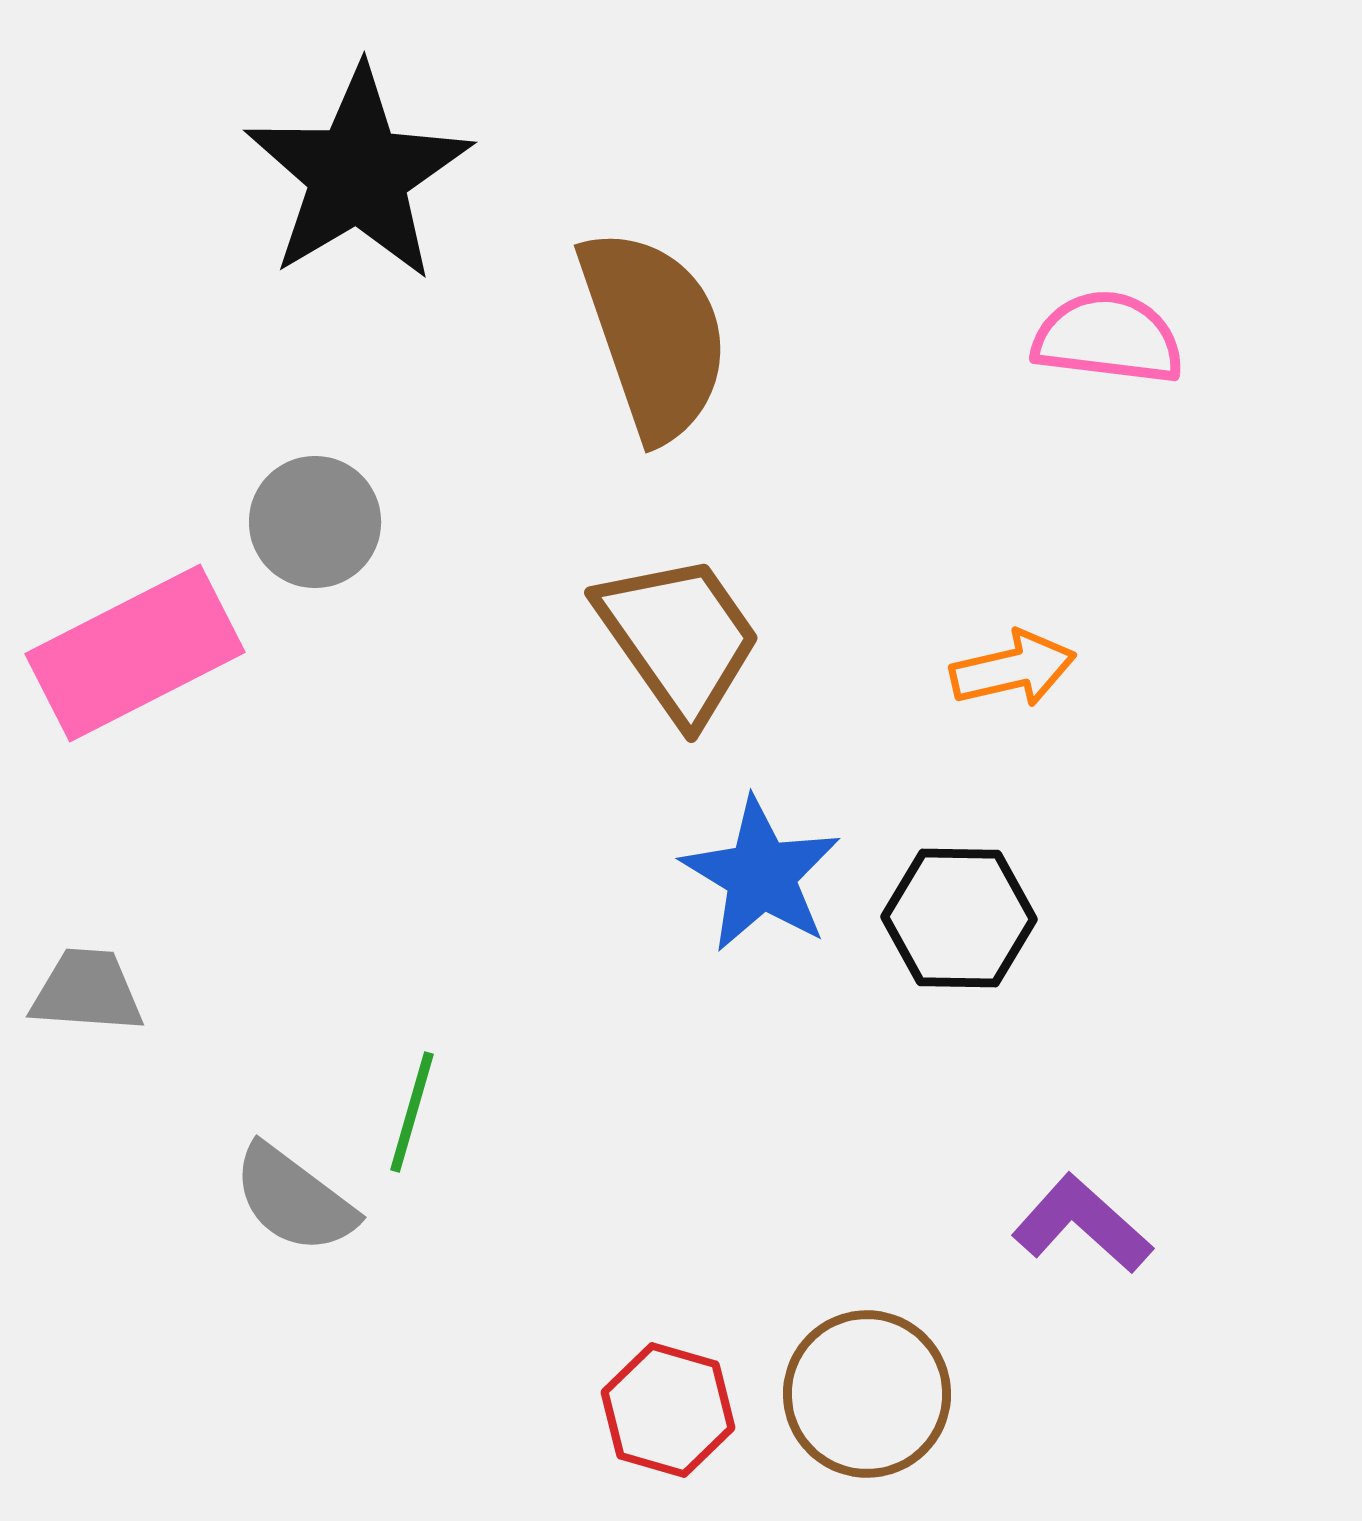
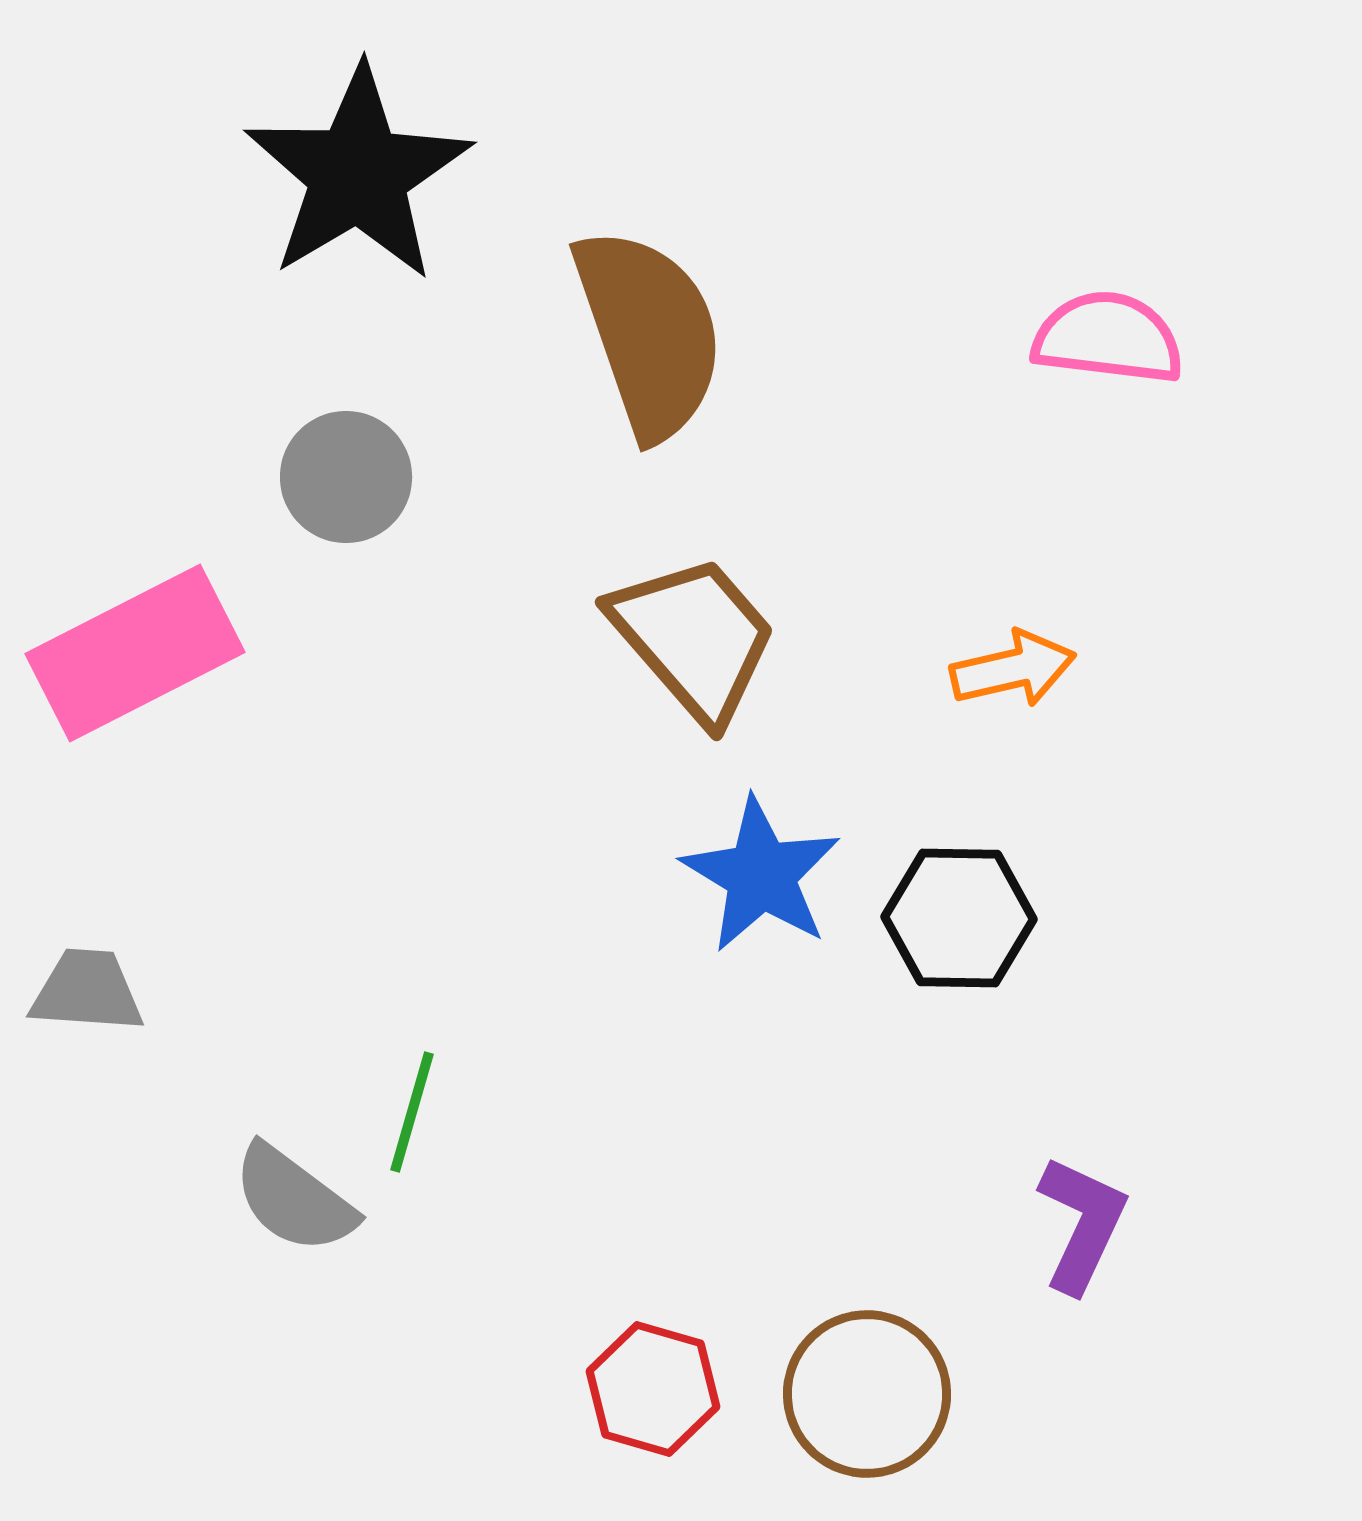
brown semicircle: moved 5 px left, 1 px up
gray circle: moved 31 px right, 45 px up
brown trapezoid: moved 15 px right; rotated 6 degrees counterclockwise
purple L-shape: rotated 73 degrees clockwise
red hexagon: moved 15 px left, 21 px up
